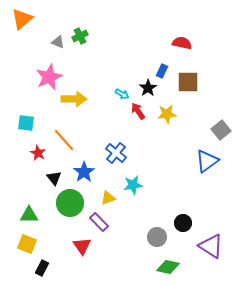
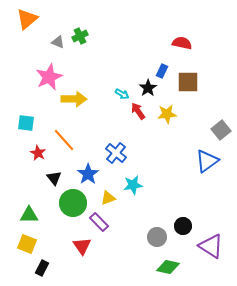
orange triangle: moved 5 px right
blue star: moved 4 px right, 2 px down
green circle: moved 3 px right
black circle: moved 3 px down
